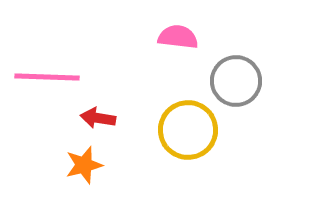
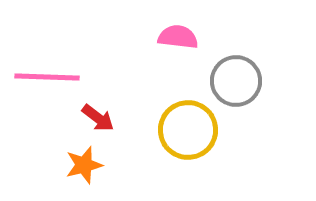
red arrow: rotated 152 degrees counterclockwise
